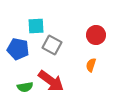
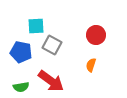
blue pentagon: moved 3 px right, 3 px down
green semicircle: moved 4 px left
